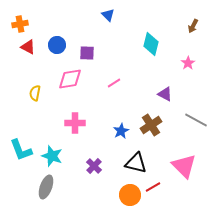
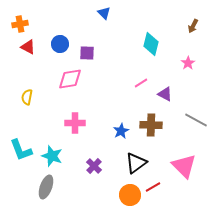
blue triangle: moved 4 px left, 2 px up
blue circle: moved 3 px right, 1 px up
pink line: moved 27 px right
yellow semicircle: moved 8 px left, 4 px down
brown cross: rotated 35 degrees clockwise
black triangle: rotated 50 degrees counterclockwise
